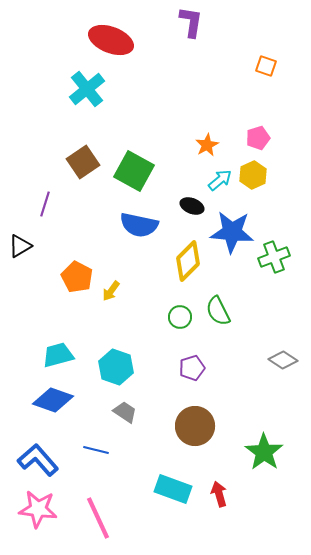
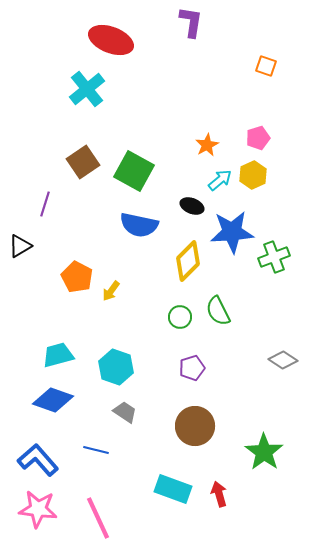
blue star: rotated 9 degrees counterclockwise
